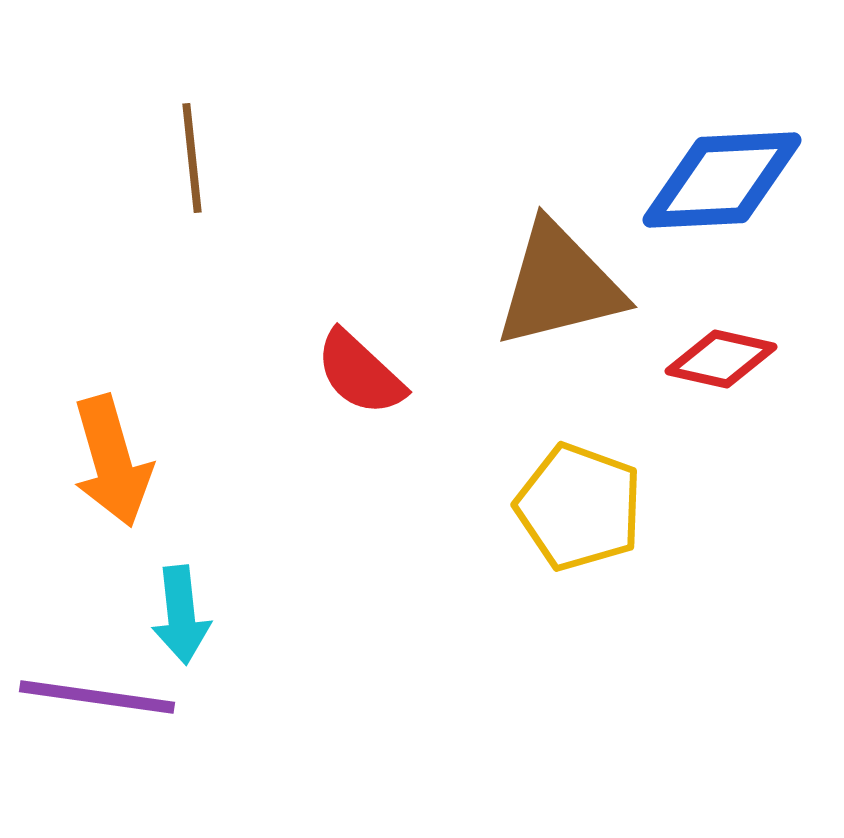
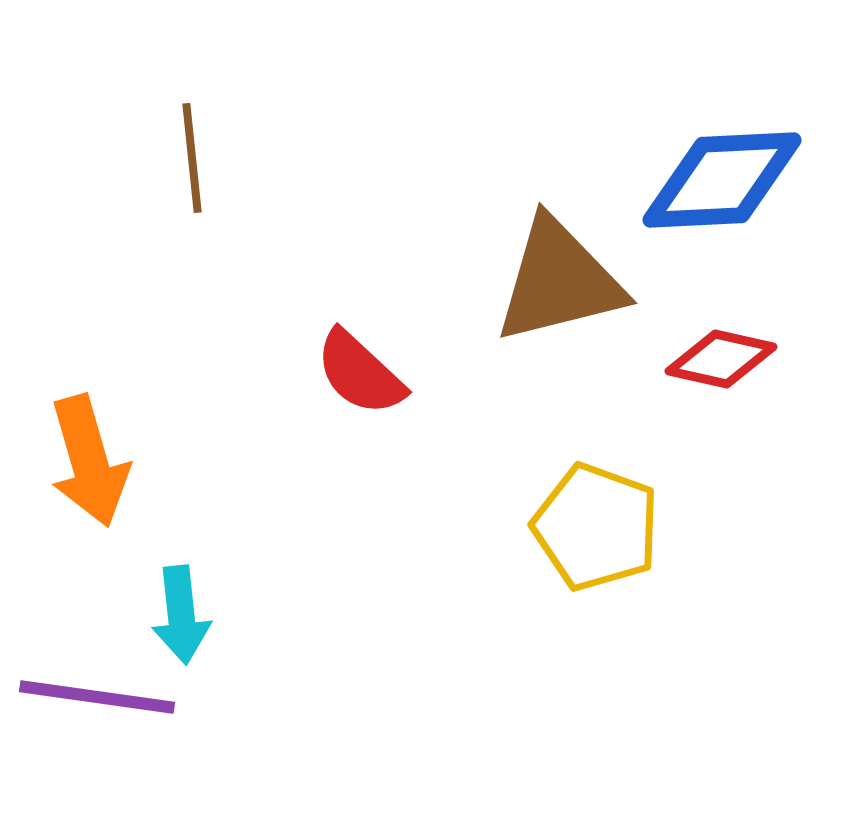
brown triangle: moved 4 px up
orange arrow: moved 23 px left
yellow pentagon: moved 17 px right, 20 px down
